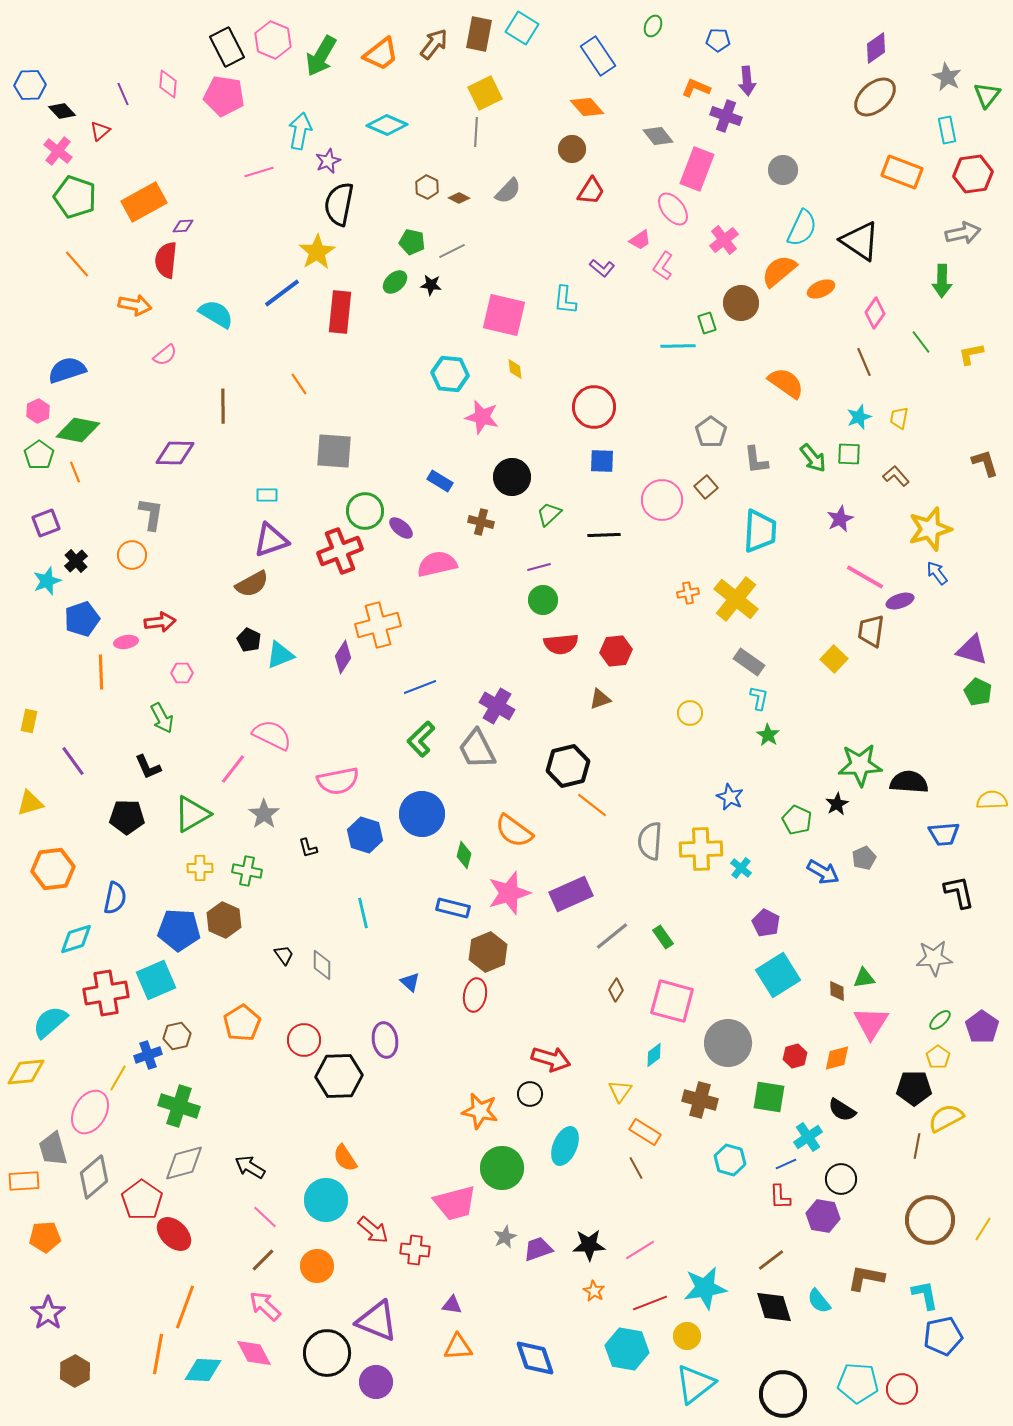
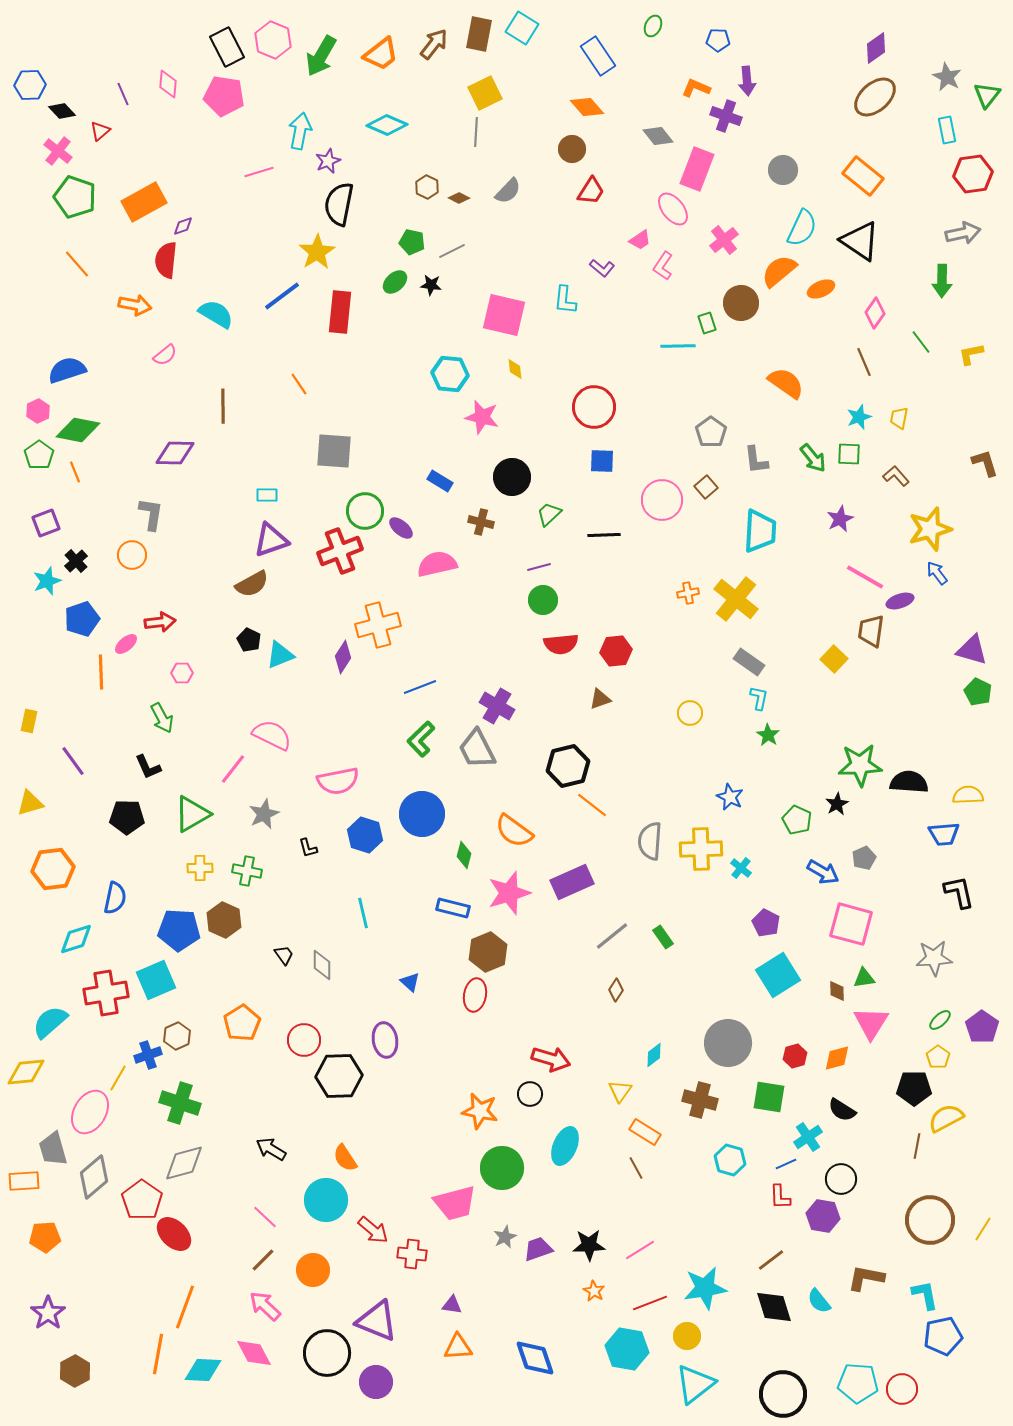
orange rectangle at (902, 172): moved 39 px left, 4 px down; rotated 18 degrees clockwise
purple diamond at (183, 226): rotated 15 degrees counterclockwise
blue line at (282, 293): moved 3 px down
pink ellipse at (126, 642): moved 2 px down; rotated 30 degrees counterclockwise
yellow semicircle at (992, 800): moved 24 px left, 5 px up
gray star at (264, 814): rotated 12 degrees clockwise
purple rectangle at (571, 894): moved 1 px right, 12 px up
pink square at (672, 1001): moved 179 px right, 77 px up
brown hexagon at (177, 1036): rotated 12 degrees counterclockwise
green cross at (179, 1106): moved 1 px right, 3 px up
black arrow at (250, 1167): moved 21 px right, 18 px up
red cross at (415, 1250): moved 3 px left, 4 px down
orange circle at (317, 1266): moved 4 px left, 4 px down
